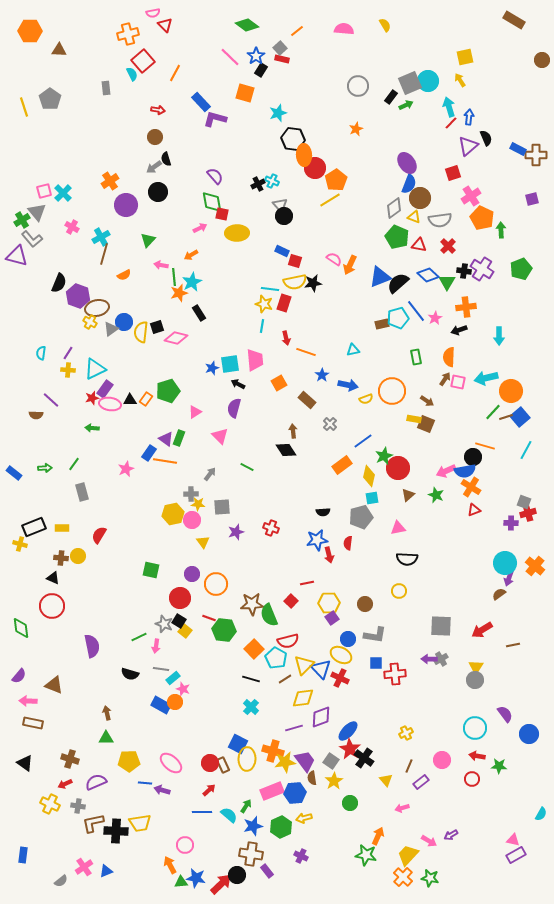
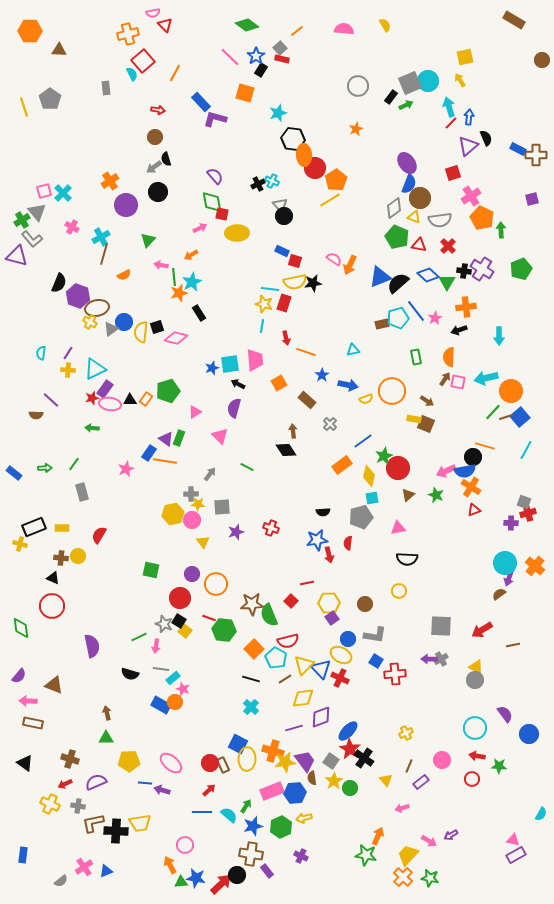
blue square at (376, 663): moved 2 px up; rotated 32 degrees clockwise
yellow triangle at (476, 667): rotated 35 degrees counterclockwise
green circle at (350, 803): moved 15 px up
